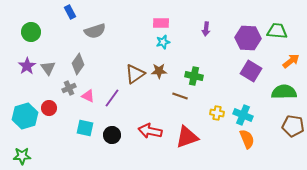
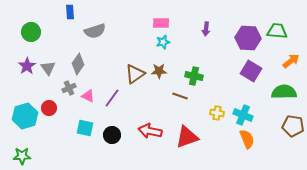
blue rectangle: rotated 24 degrees clockwise
